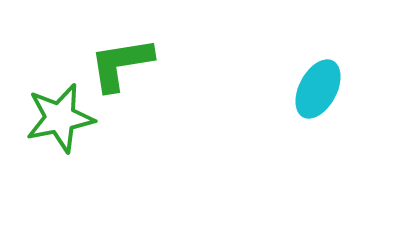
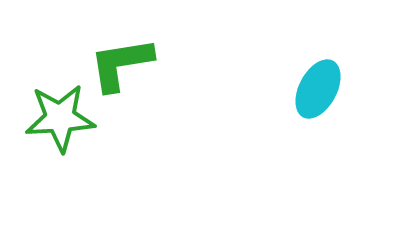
green star: rotated 8 degrees clockwise
